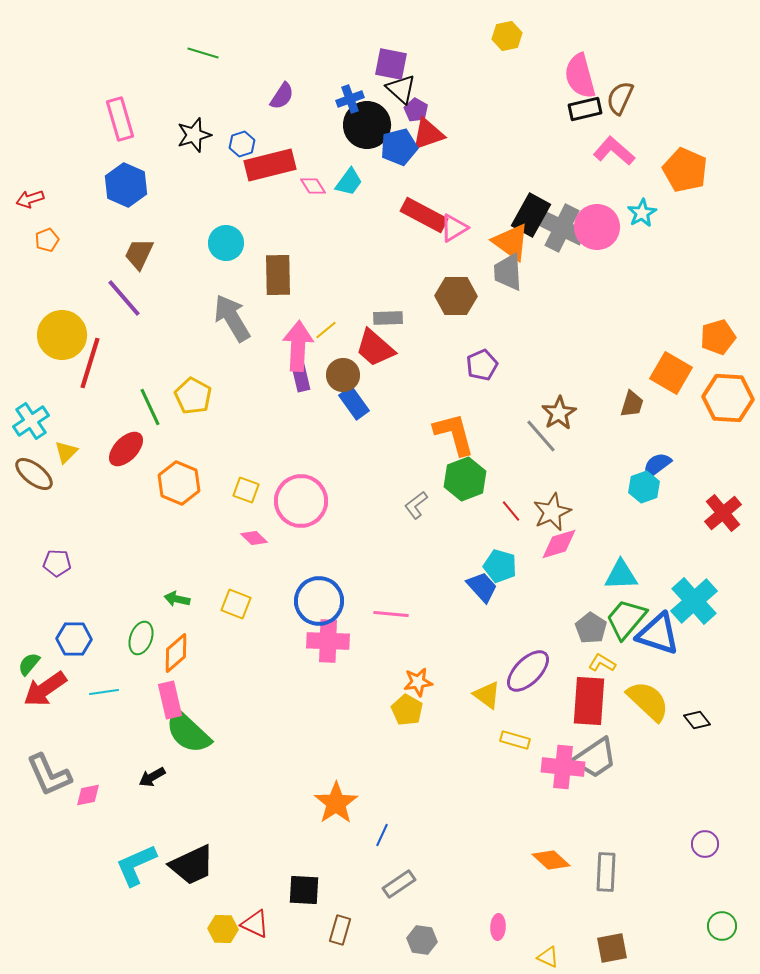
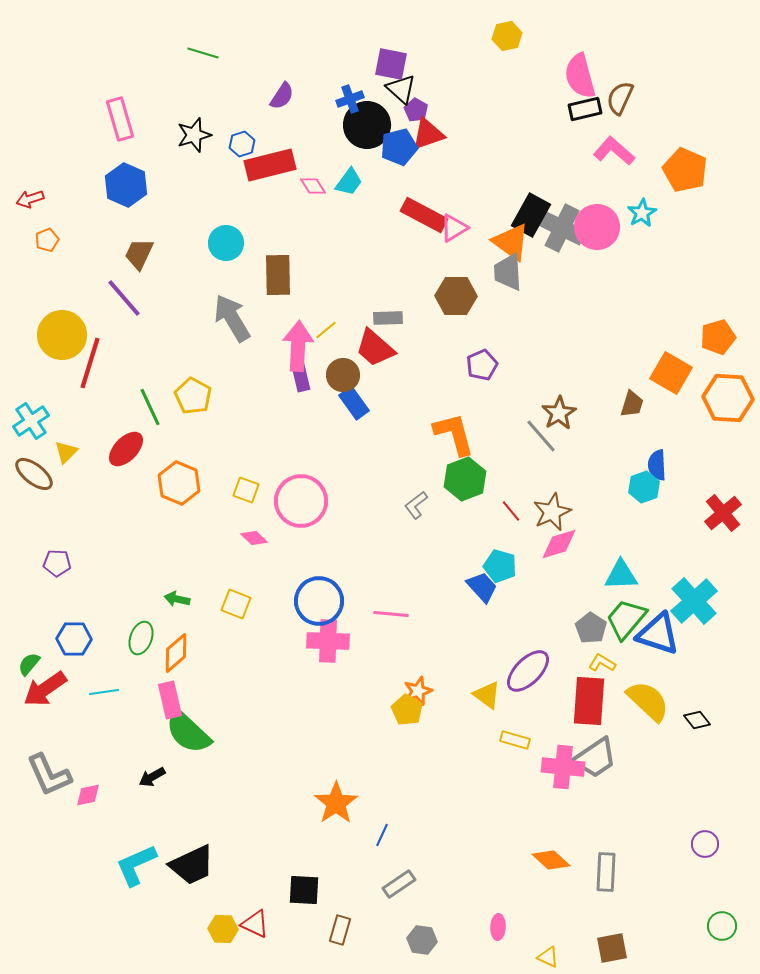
blue semicircle at (657, 465): rotated 56 degrees counterclockwise
orange star at (418, 682): moved 9 px down; rotated 12 degrees counterclockwise
